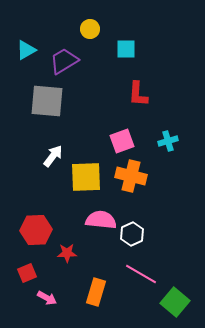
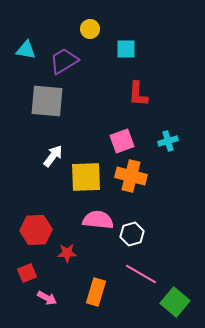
cyan triangle: rotated 40 degrees clockwise
pink semicircle: moved 3 px left
white hexagon: rotated 10 degrees clockwise
